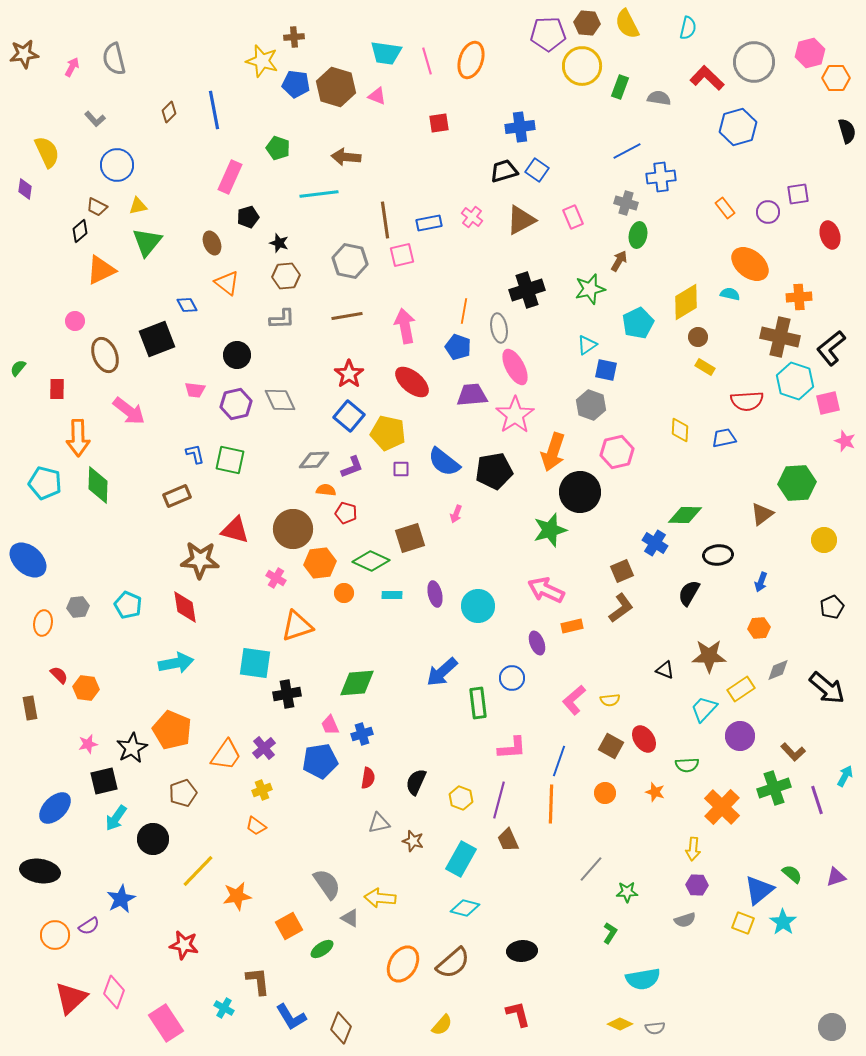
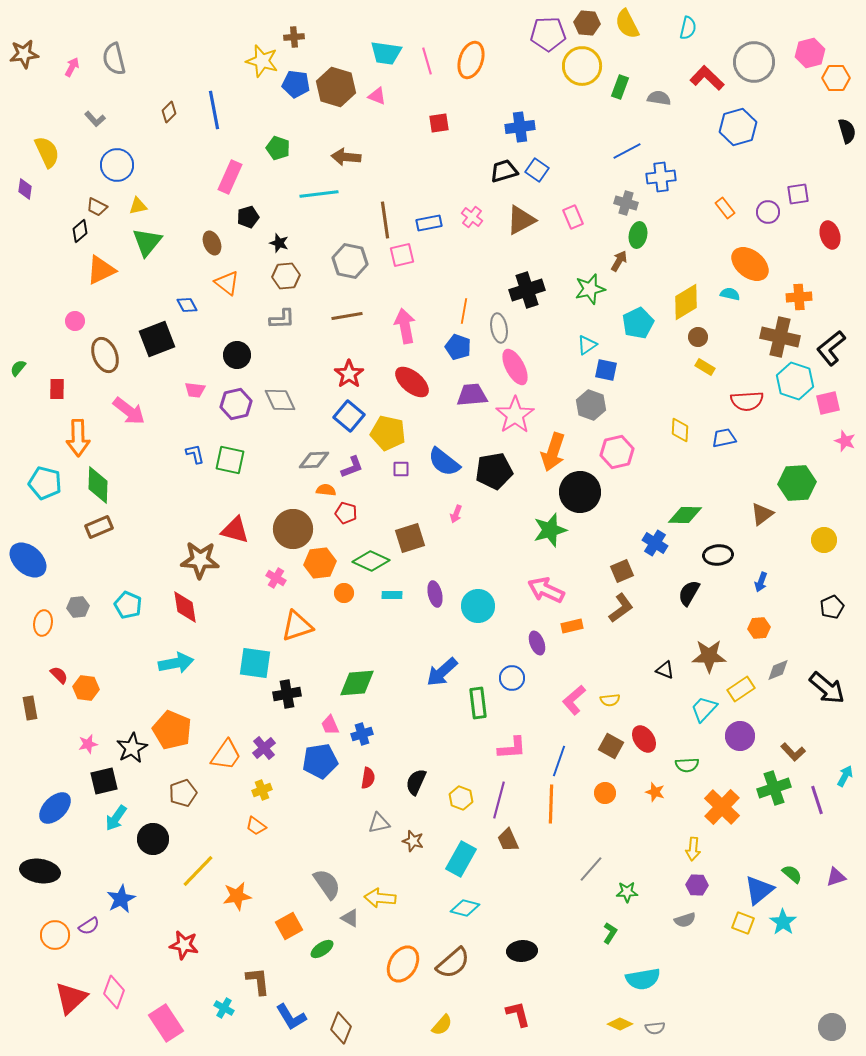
brown rectangle at (177, 496): moved 78 px left, 31 px down
